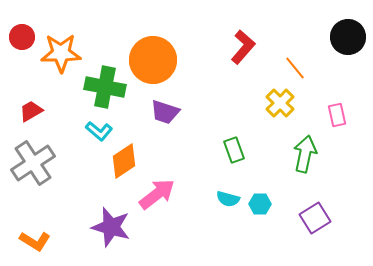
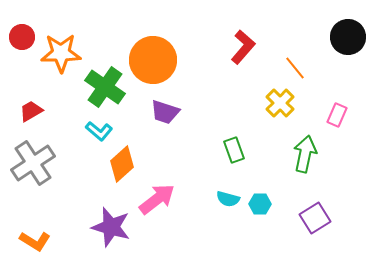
green cross: rotated 24 degrees clockwise
pink rectangle: rotated 35 degrees clockwise
orange diamond: moved 2 px left, 3 px down; rotated 9 degrees counterclockwise
pink arrow: moved 5 px down
